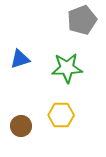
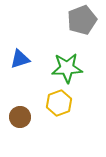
yellow hexagon: moved 2 px left, 12 px up; rotated 20 degrees counterclockwise
brown circle: moved 1 px left, 9 px up
